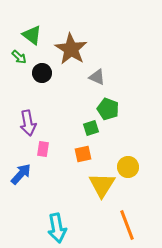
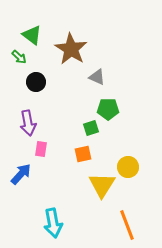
black circle: moved 6 px left, 9 px down
green pentagon: rotated 20 degrees counterclockwise
pink rectangle: moved 2 px left
cyan arrow: moved 4 px left, 5 px up
